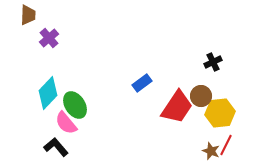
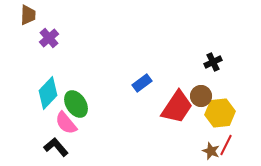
green ellipse: moved 1 px right, 1 px up
